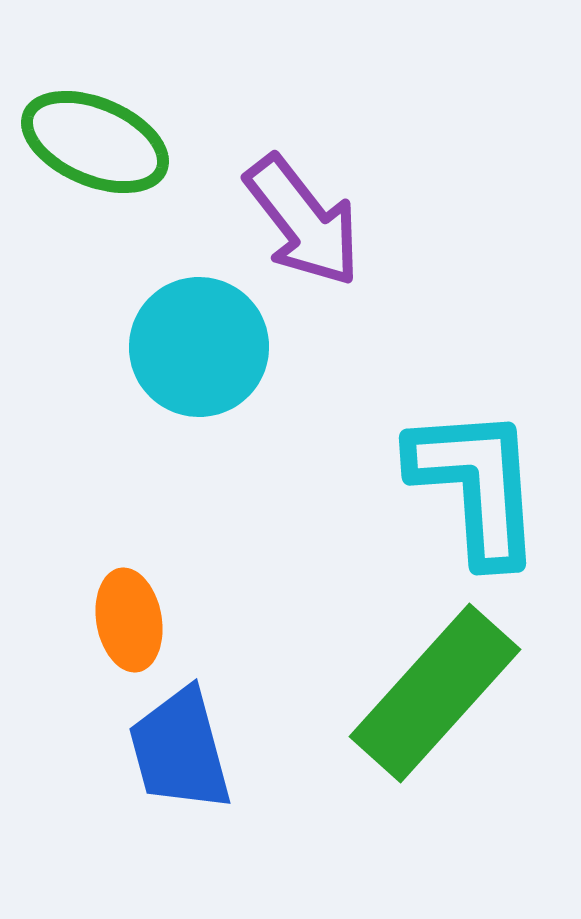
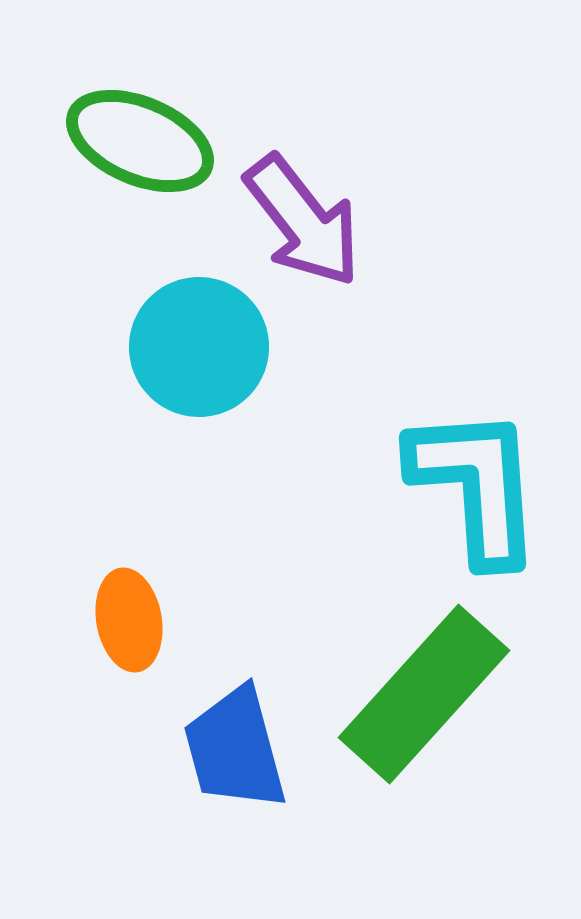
green ellipse: moved 45 px right, 1 px up
green rectangle: moved 11 px left, 1 px down
blue trapezoid: moved 55 px right, 1 px up
